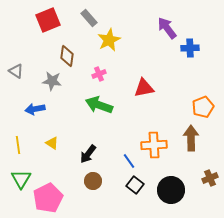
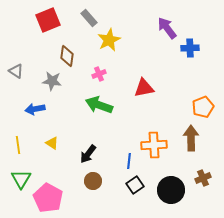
blue line: rotated 42 degrees clockwise
brown cross: moved 7 px left
black square: rotated 18 degrees clockwise
pink pentagon: rotated 16 degrees counterclockwise
